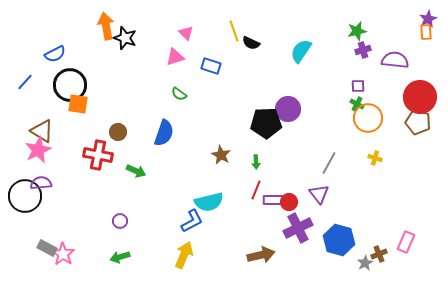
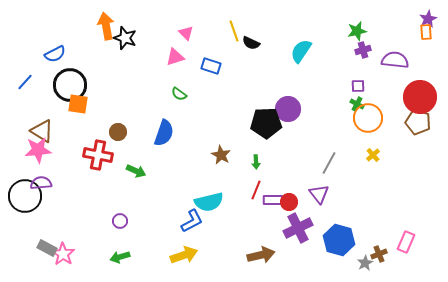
pink star at (38, 150): rotated 20 degrees clockwise
yellow cross at (375, 158): moved 2 px left, 3 px up; rotated 32 degrees clockwise
yellow arrow at (184, 255): rotated 48 degrees clockwise
